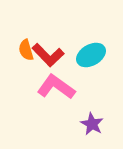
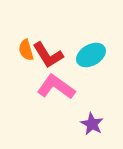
red L-shape: rotated 12 degrees clockwise
